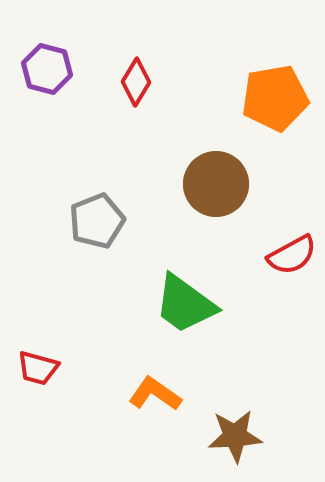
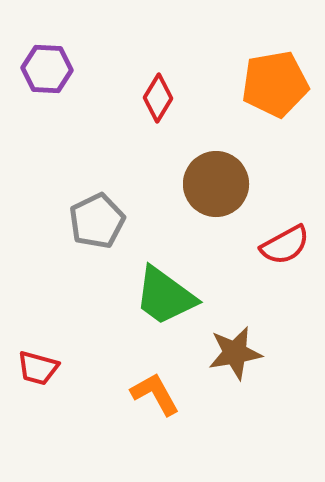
purple hexagon: rotated 12 degrees counterclockwise
red diamond: moved 22 px right, 16 px down
orange pentagon: moved 14 px up
gray pentagon: rotated 4 degrees counterclockwise
red semicircle: moved 7 px left, 10 px up
green trapezoid: moved 20 px left, 8 px up
orange L-shape: rotated 26 degrees clockwise
brown star: moved 83 px up; rotated 6 degrees counterclockwise
